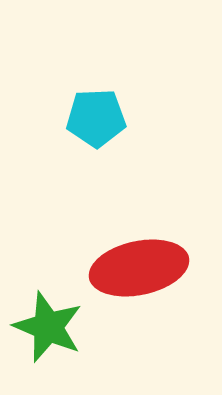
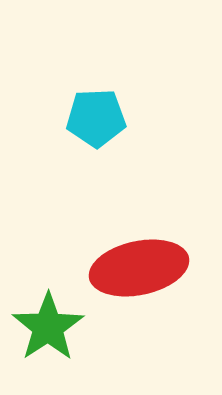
green star: rotated 16 degrees clockwise
